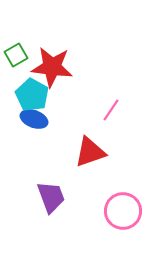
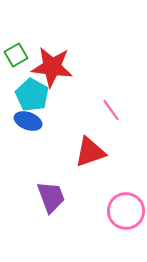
pink line: rotated 70 degrees counterclockwise
blue ellipse: moved 6 px left, 2 px down
pink circle: moved 3 px right
